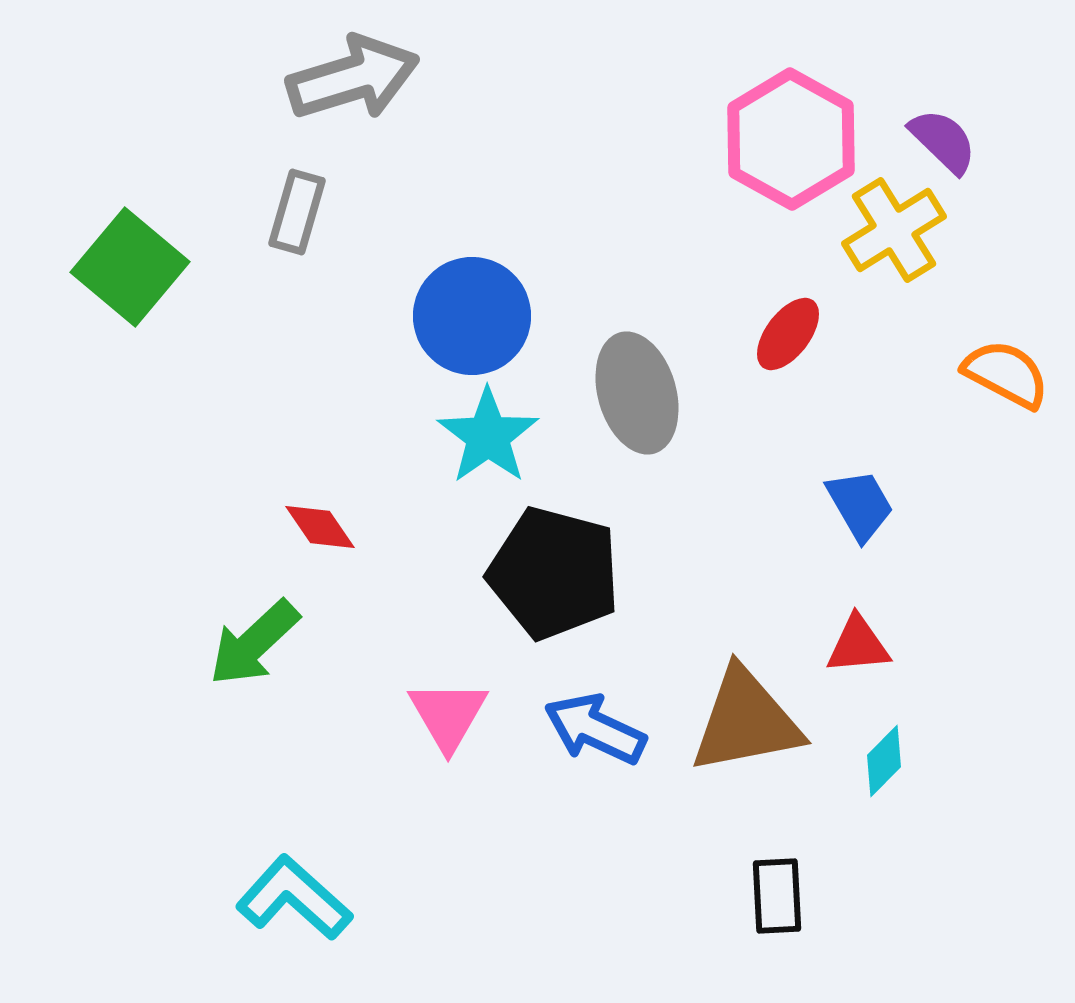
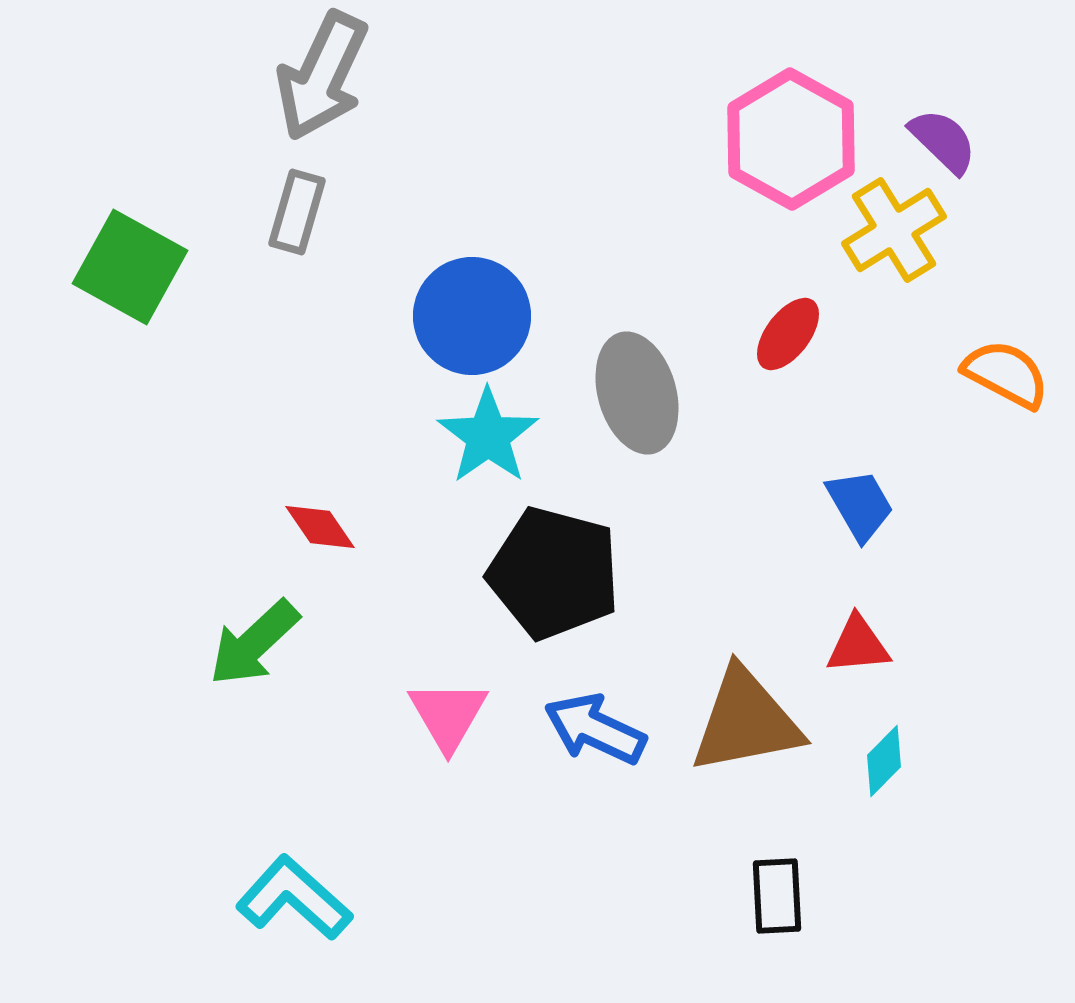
gray arrow: moved 31 px left, 2 px up; rotated 132 degrees clockwise
green square: rotated 11 degrees counterclockwise
